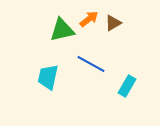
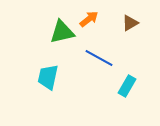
brown triangle: moved 17 px right
green triangle: moved 2 px down
blue line: moved 8 px right, 6 px up
